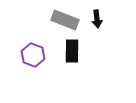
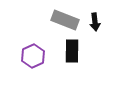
black arrow: moved 2 px left, 3 px down
purple hexagon: moved 1 px down; rotated 15 degrees clockwise
